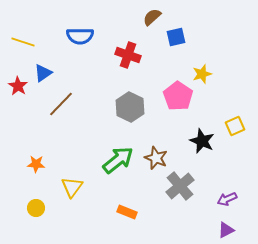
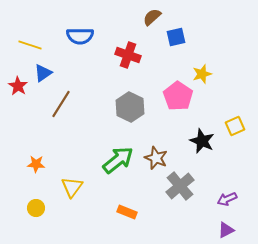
yellow line: moved 7 px right, 3 px down
brown line: rotated 12 degrees counterclockwise
